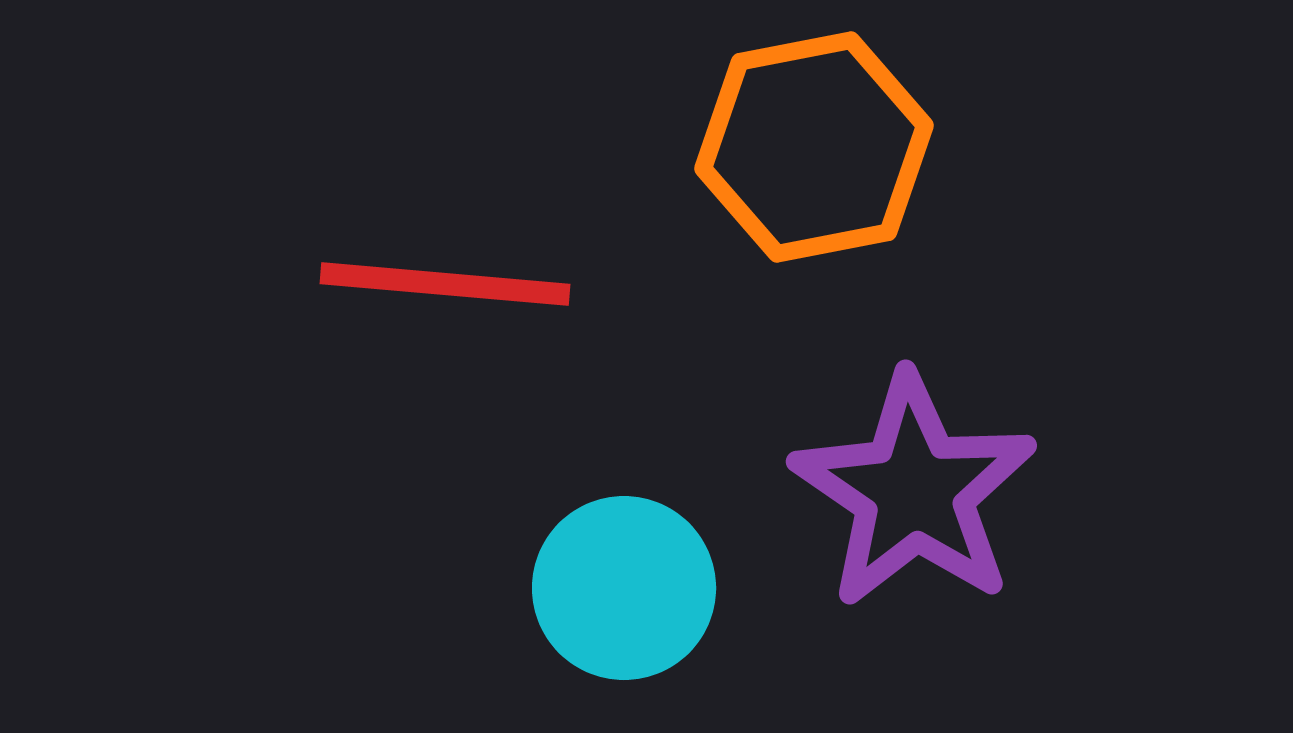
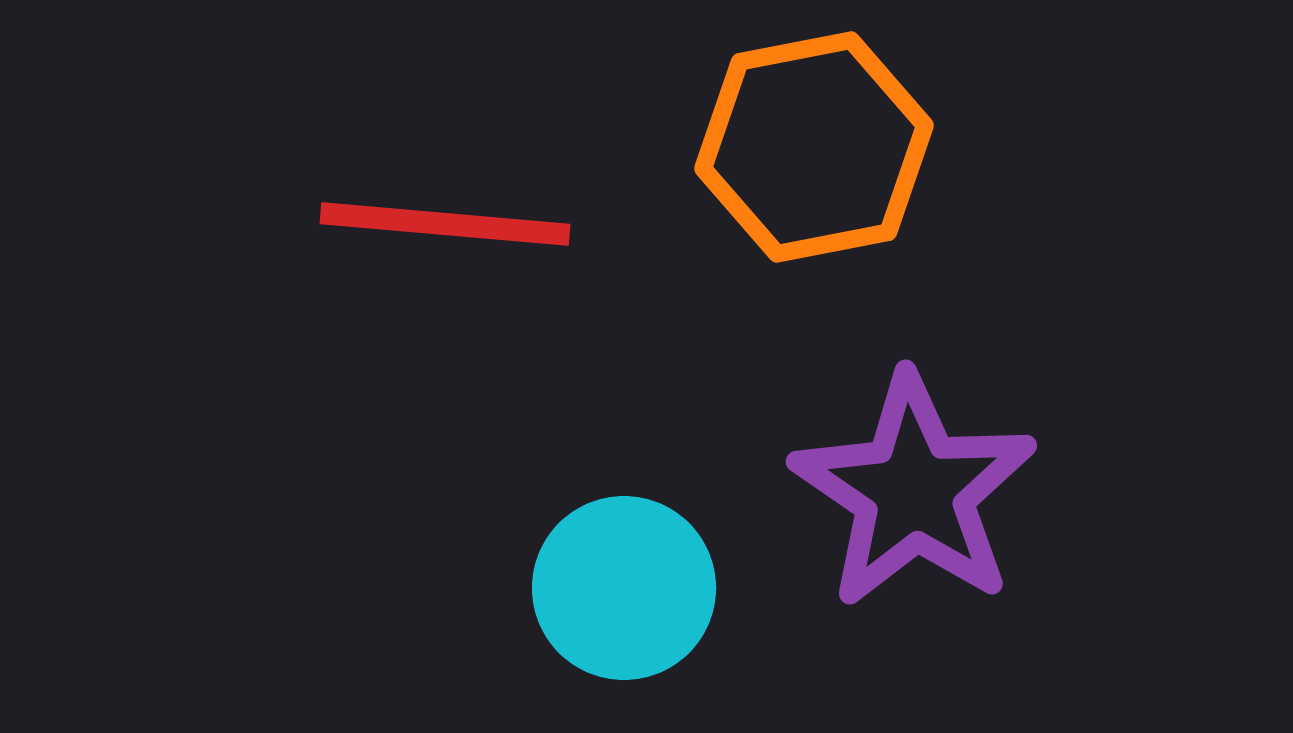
red line: moved 60 px up
